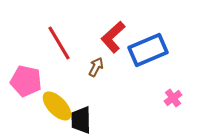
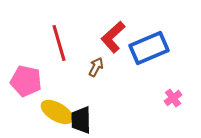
red line: rotated 15 degrees clockwise
blue rectangle: moved 1 px right, 2 px up
yellow ellipse: moved 6 px down; rotated 16 degrees counterclockwise
